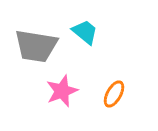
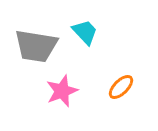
cyan trapezoid: rotated 8 degrees clockwise
orange ellipse: moved 7 px right, 7 px up; rotated 16 degrees clockwise
